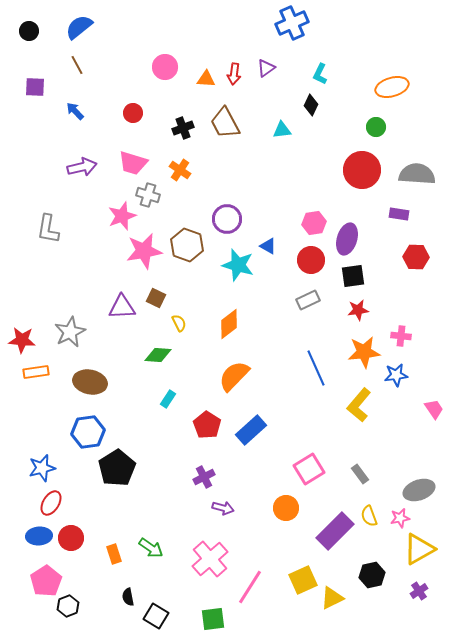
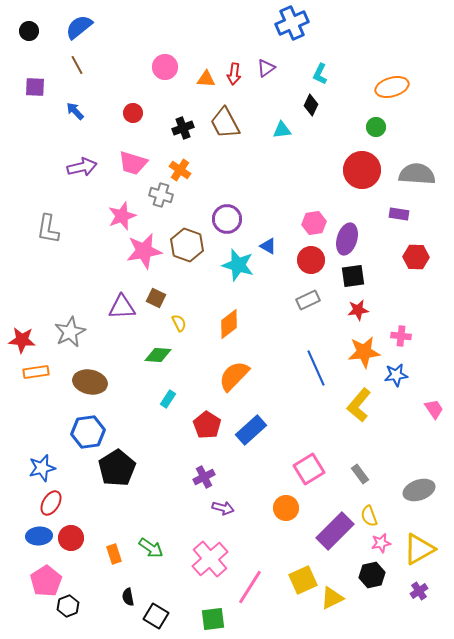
gray cross at (148, 195): moved 13 px right
pink star at (400, 518): moved 19 px left, 25 px down
